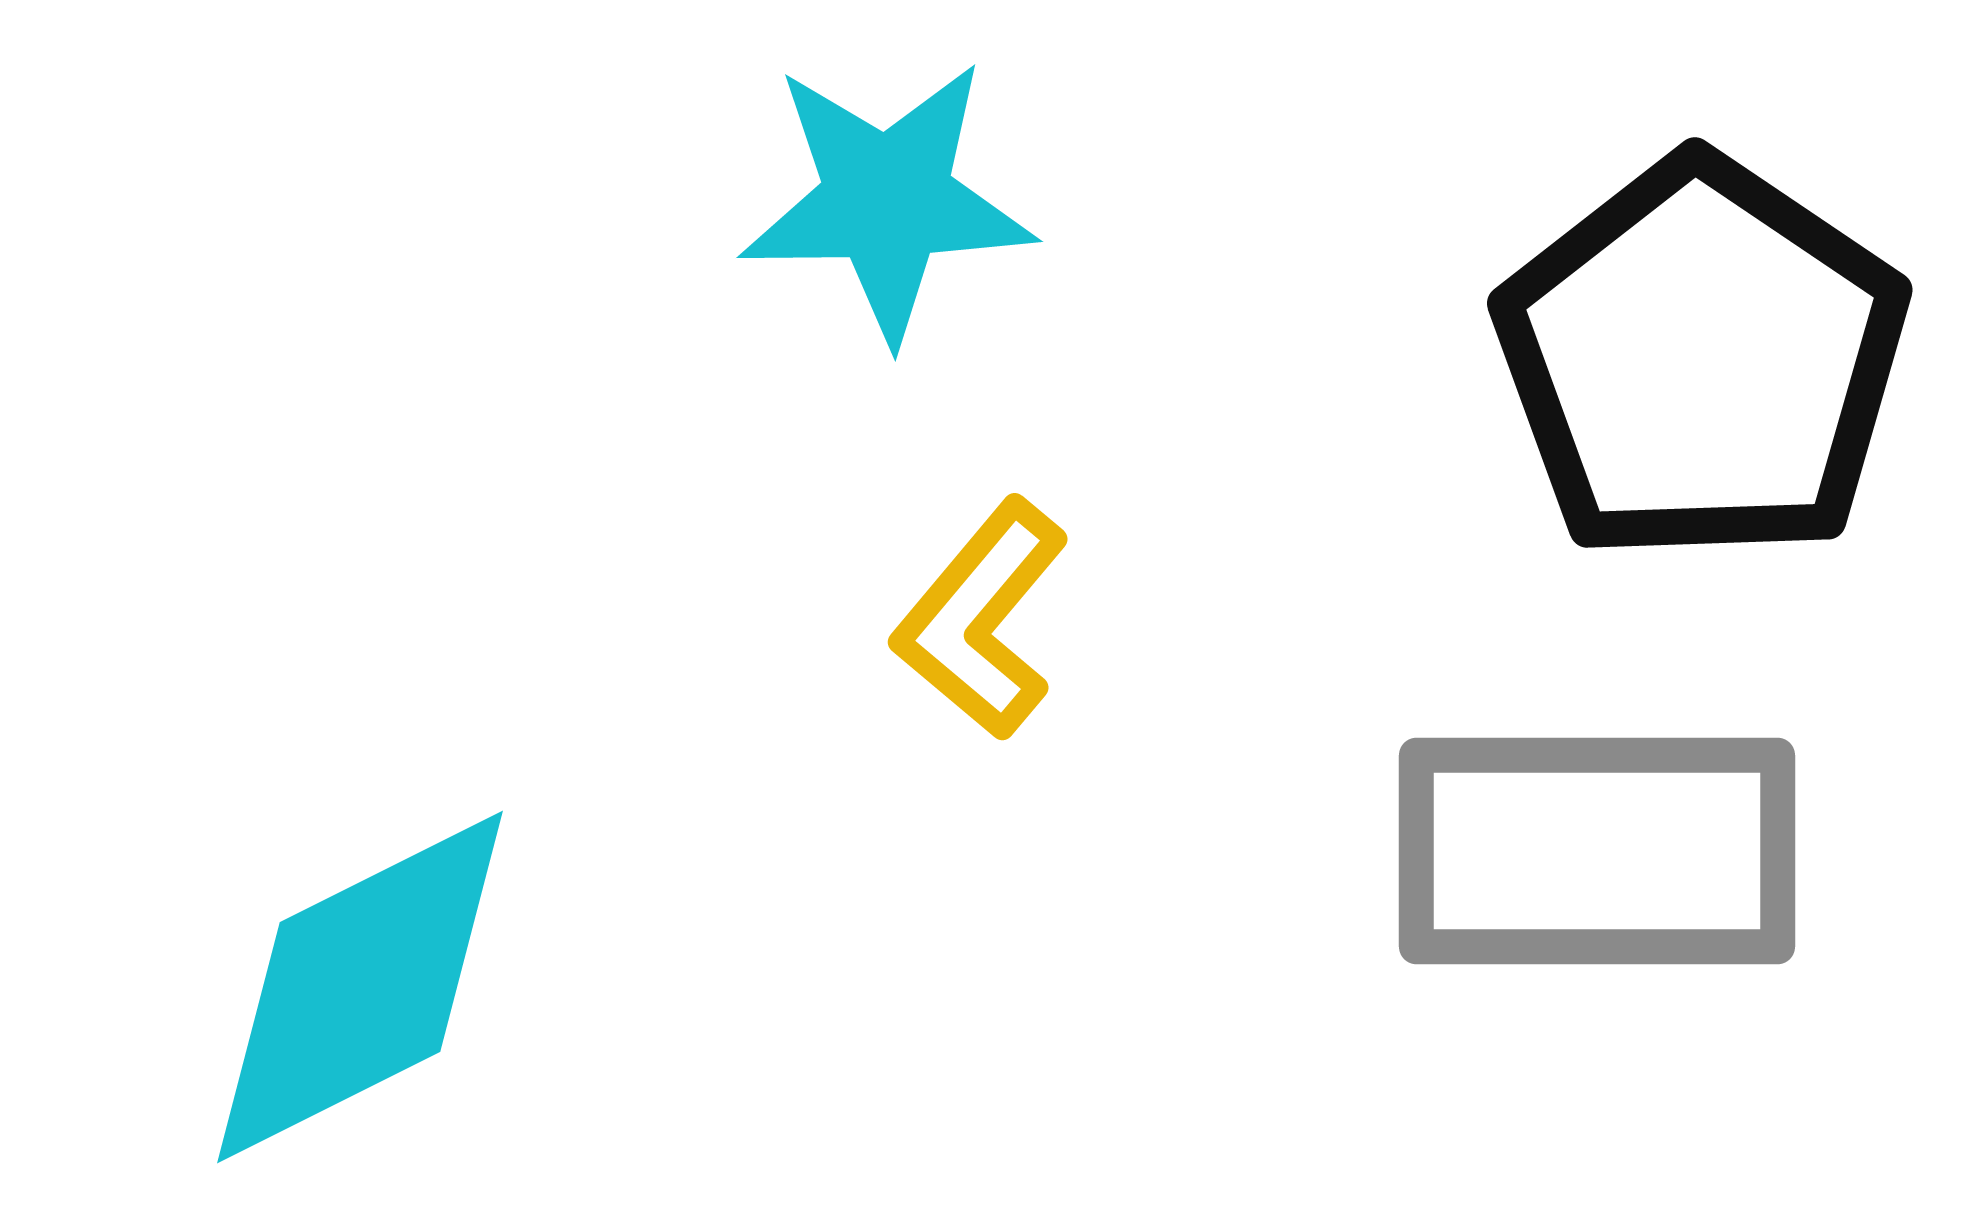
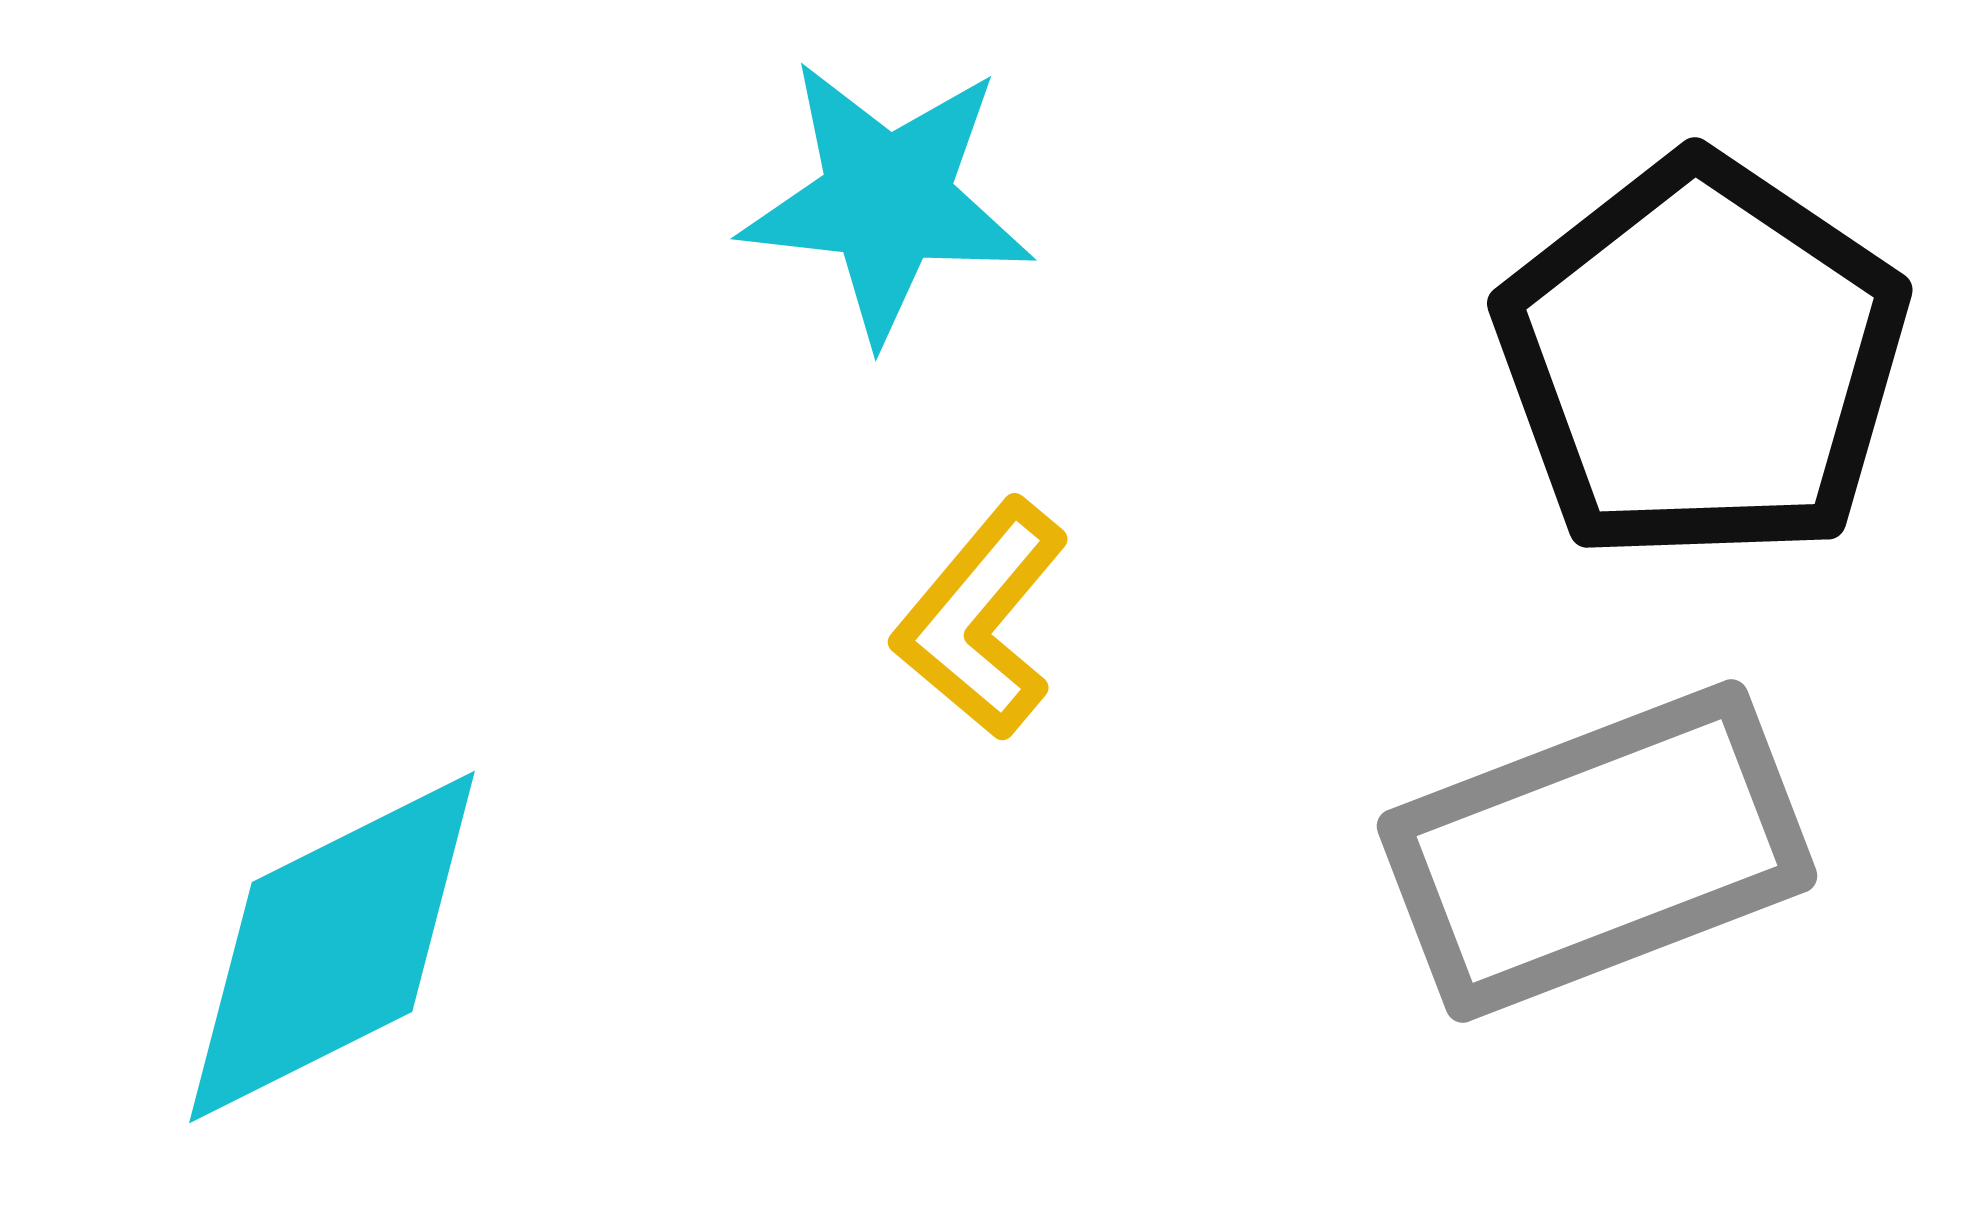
cyan star: rotated 7 degrees clockwise
gray rectangle: rotated 21 degrees counterclockwise
cyan diamond: moved 28 px left, 40 px up
